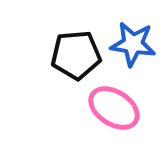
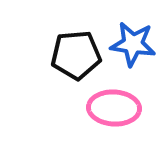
pink ellipse: rotated 30 degrees counterclockwise
